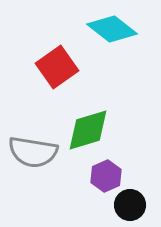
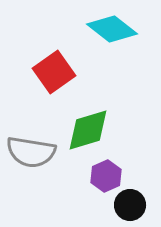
red square: moved 3 px left, 5 px down
gray semicircle: moved 2 px left
